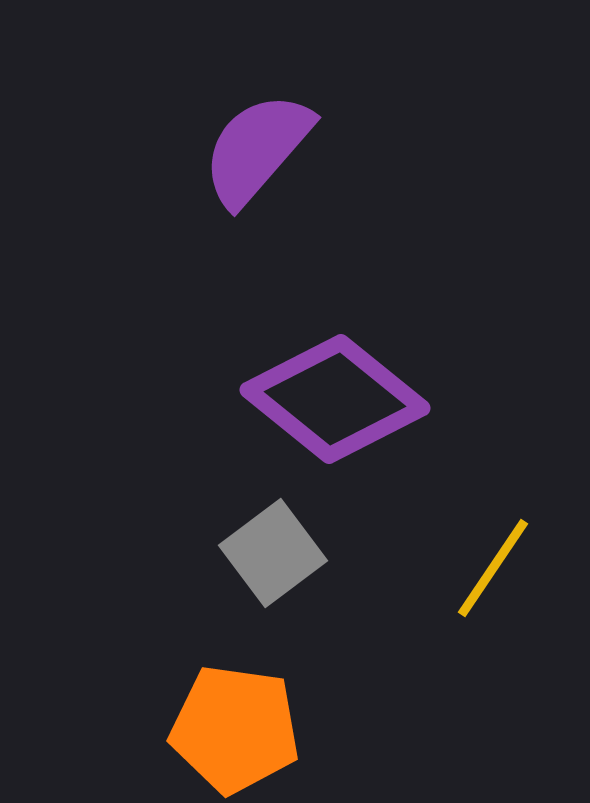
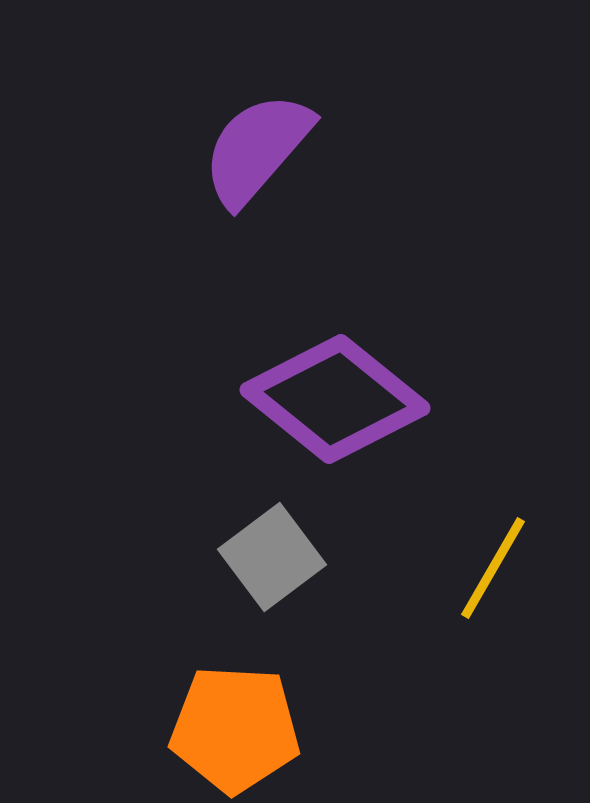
gray square: moved 1 px left, 4 px down
yellow line: rotated 4 degrees counterclockwise
orange pentagon: rotated 5 degrees counterclockwise
